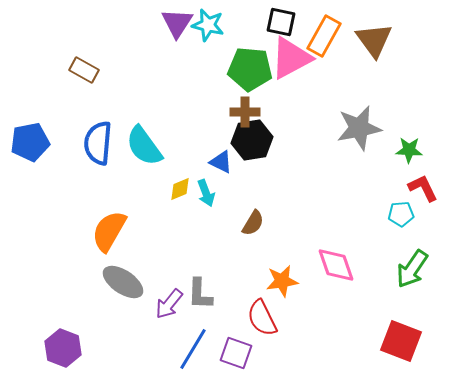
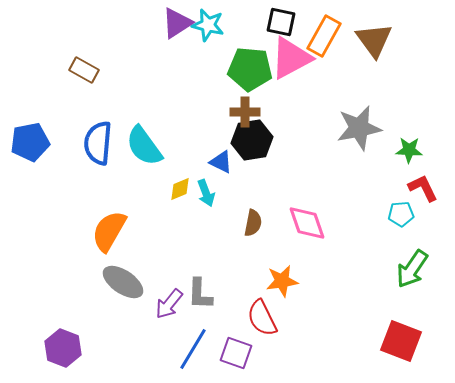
purple triangle: rotated 24 degrees clockwise
brown semicircle: rotated 20 degrees counterclockwise
pink diamond: moved 29 px left, 42 px up
